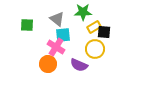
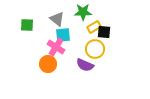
purple semicircle: moved 6 px right
